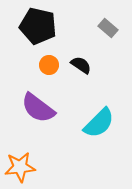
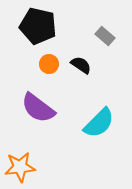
gray rectangle: moved 3 px left, 8 px down
orange circle: moved 1 px up
